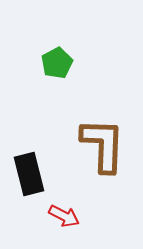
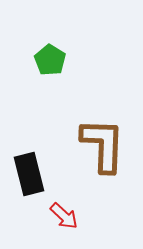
green pentagon: moved 7 px left, 3 px up; rotated 12 degrees counterclockwise
red arrow: rotated 16 degrees clockwise
